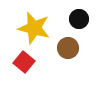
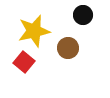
black circle: moved 4 px right, 4 px up
yellow star: moved 3 px down; rotated 28 degrees counterclockwise
